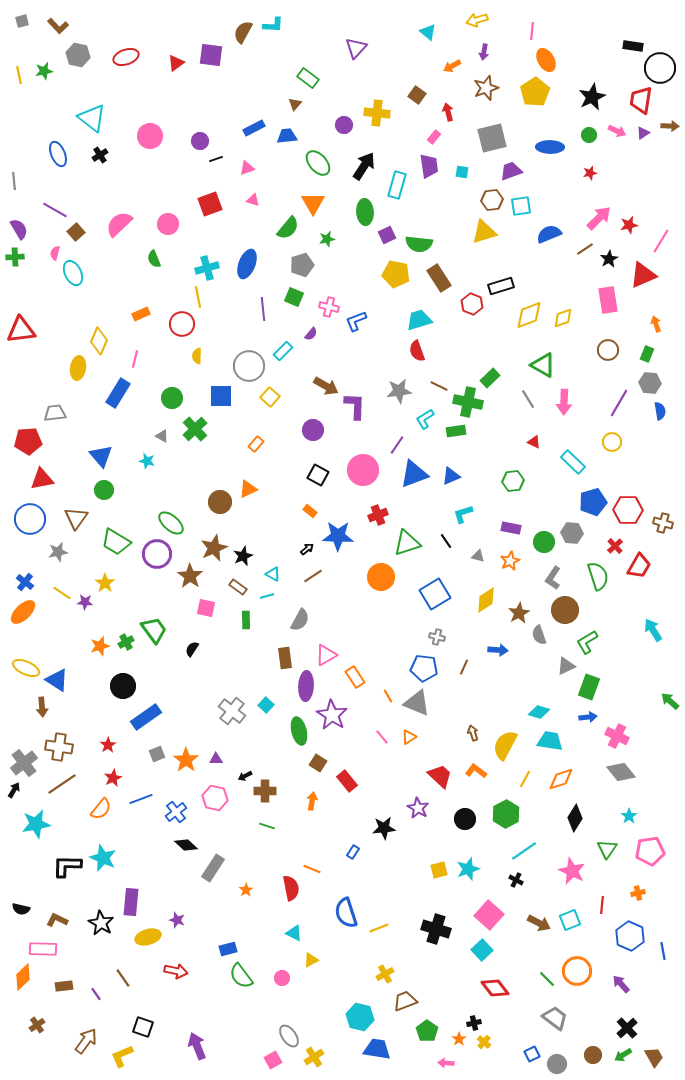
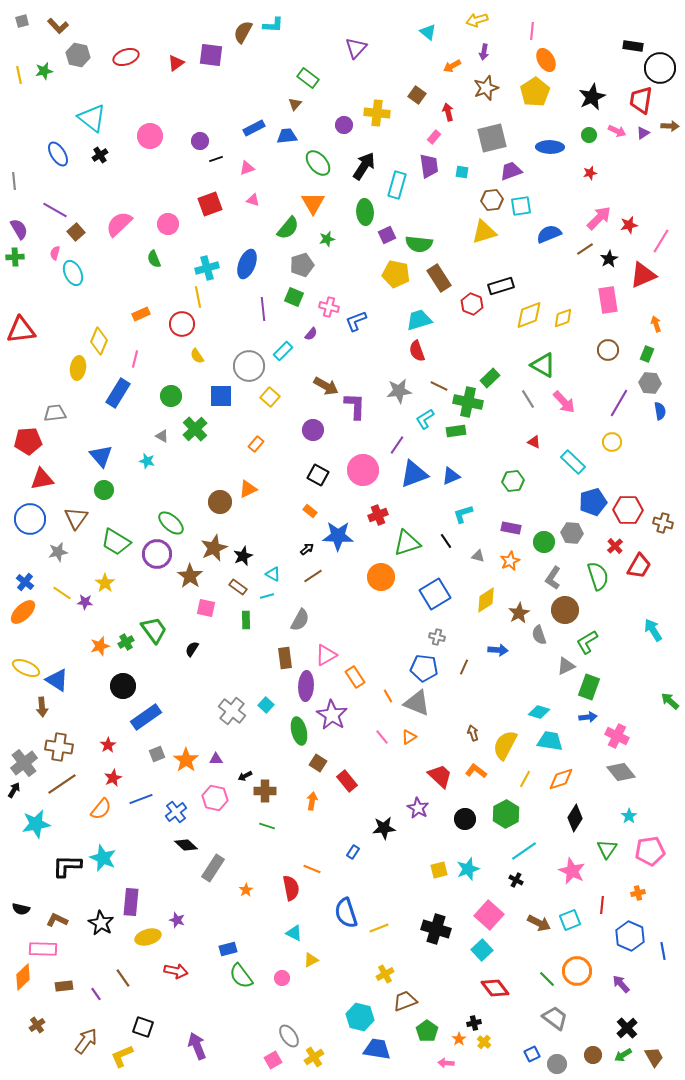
blue ellipse at (58, 154): rotated 10 degrees counterclockwise
yellow semicircle at (197, 356): rotated 35 degrees counterclockwise
green circle at (172, 398): moved 1 px left, 2 px up
pink arrow at (564, 402): rotated 45 degrees counterclockwise
